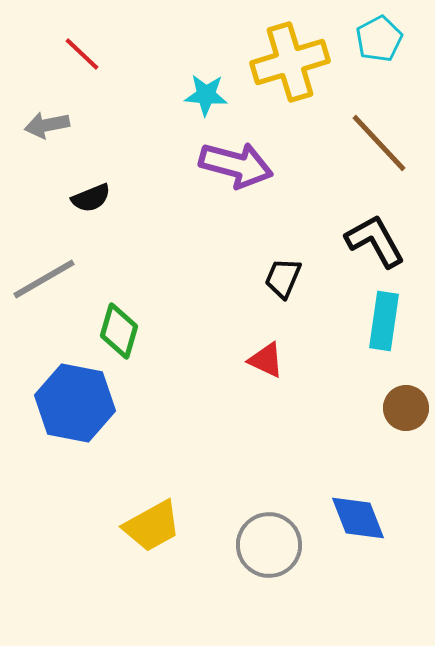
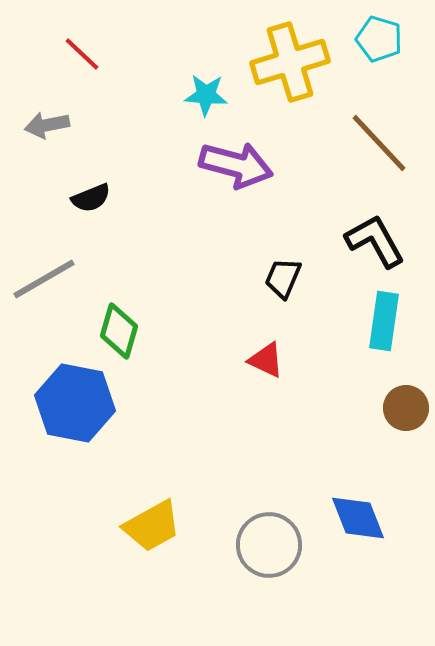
cyan pentagon: rotated 27 degrees counterclockwise
